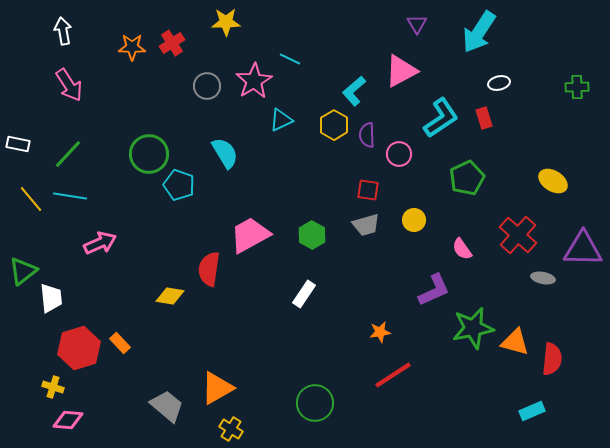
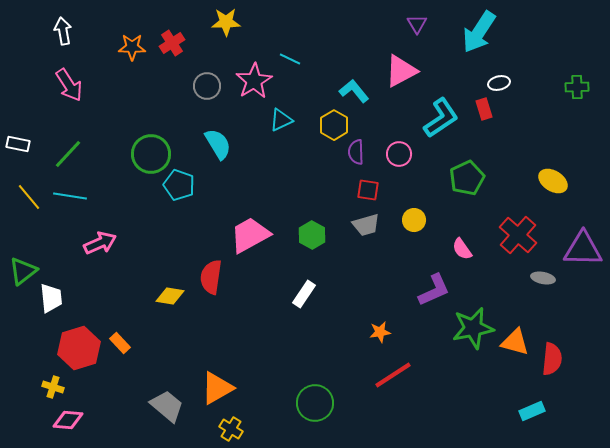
cyan L-shape at (354, 91): rotated 92 degrees clockwise
red rectangle at (484, 118): moved 9 px up
purple semicircle at (367, 135): moved 11 px left, 17 px down
cyan semicircle at (225, 153): moved 7 px left, 9 px up
green circle at (149, 154): moved 2 px right
yellow line at (31, 199): moved 2 px left, 2 px up
red semicircle at (209, 269): moved 2 px right, 8 px down
